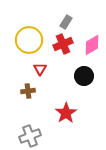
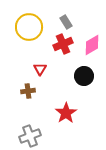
gray rectangle: rotated 64 degrees counterclockwise
yellow circle: moved 13 px up
